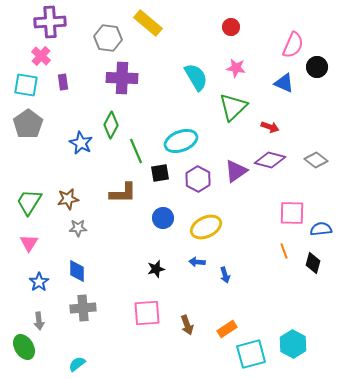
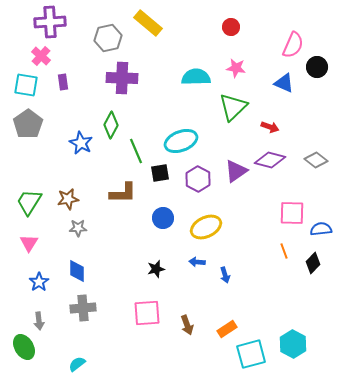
gray hexagon at (108, 38): rotated 20 degrees counterclockwise
cyan semicircle at (196, 77): rotated 60 degrees counterclockwise
black diamond at (313, 263): rotated 30 degrees clockwise
